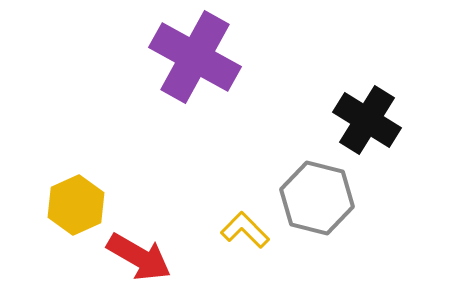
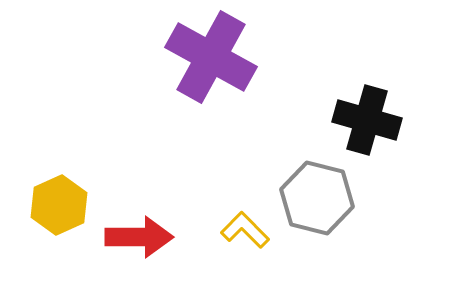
purple cross: moved 16 px right
black cross: rotated 16 degrees counterclockwise
yellow hexagon: moved 17 px left
red arrow: moved 20 px up; rotated 30 degrees counterclockwise
